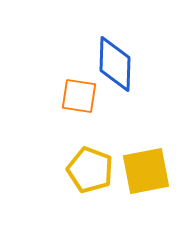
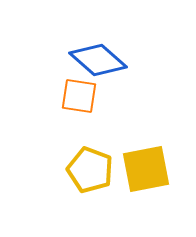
blue diamond: moved 17 px left, 4 px up; rotated 50 degrees counterclockwise
yellow square: moved 2 px up
